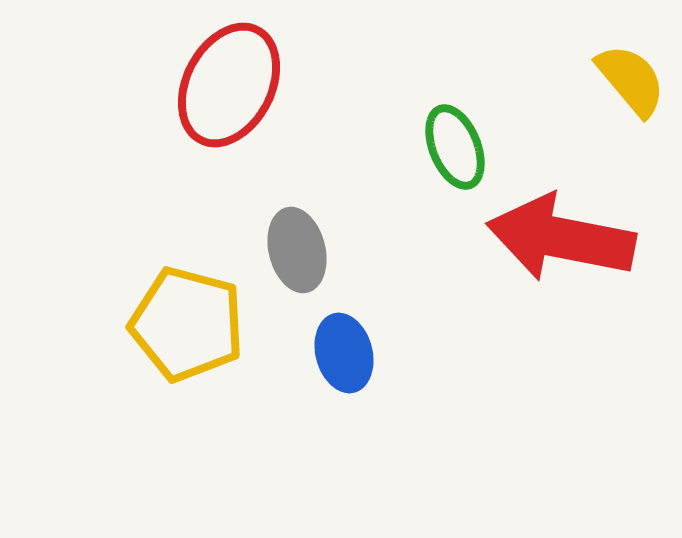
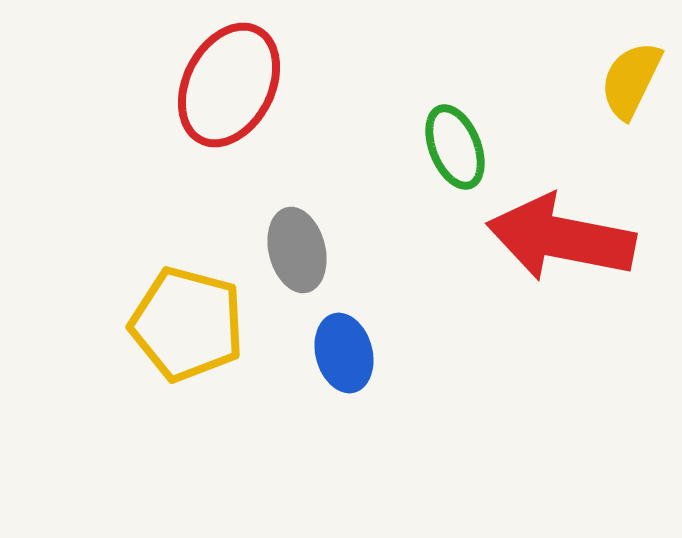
yellow semicircle: rotated 114 degrees counterclockwise
